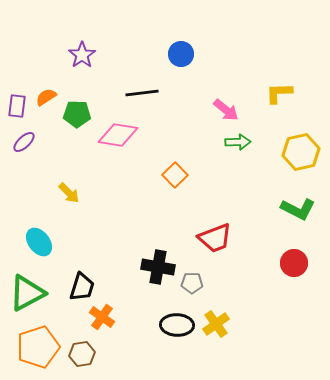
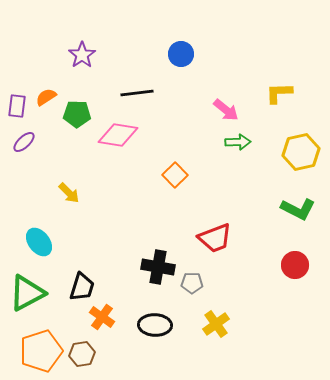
black line: moved 5 px left
red circle: moved 1 px right, 2 px down
black ellipse: moved 22 px left
orange pentagon: moved 3 px right, 4 px down
